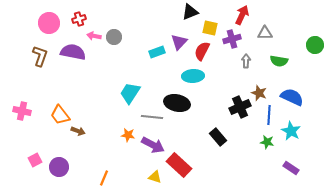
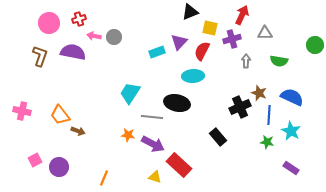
purple arrow: moved 1 px up
